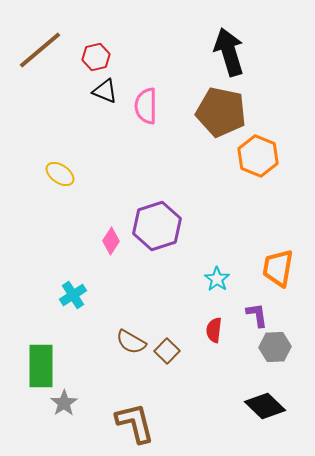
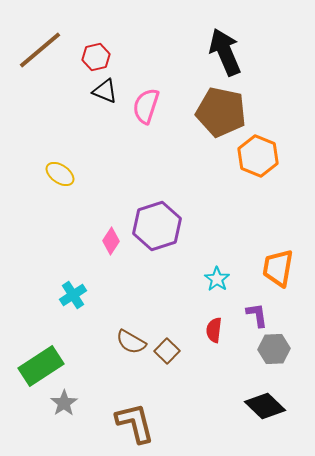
black arrow: moved 4 px left; rotated 6 degrees counterclockwise
pink semicircle: rotated 18 degrees clockwise
gray hexagon: moved 1 px left, 2 px down
green rectangle: rotated 57 degrees clockwise
